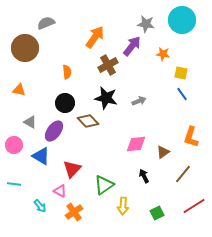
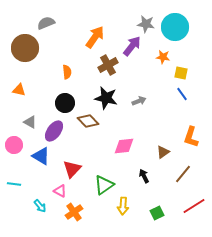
cyan circle: moved 7 px left, 7 px down
orange star: moved 3 px down
pink diamond: moved 12 px left, 2 px down
